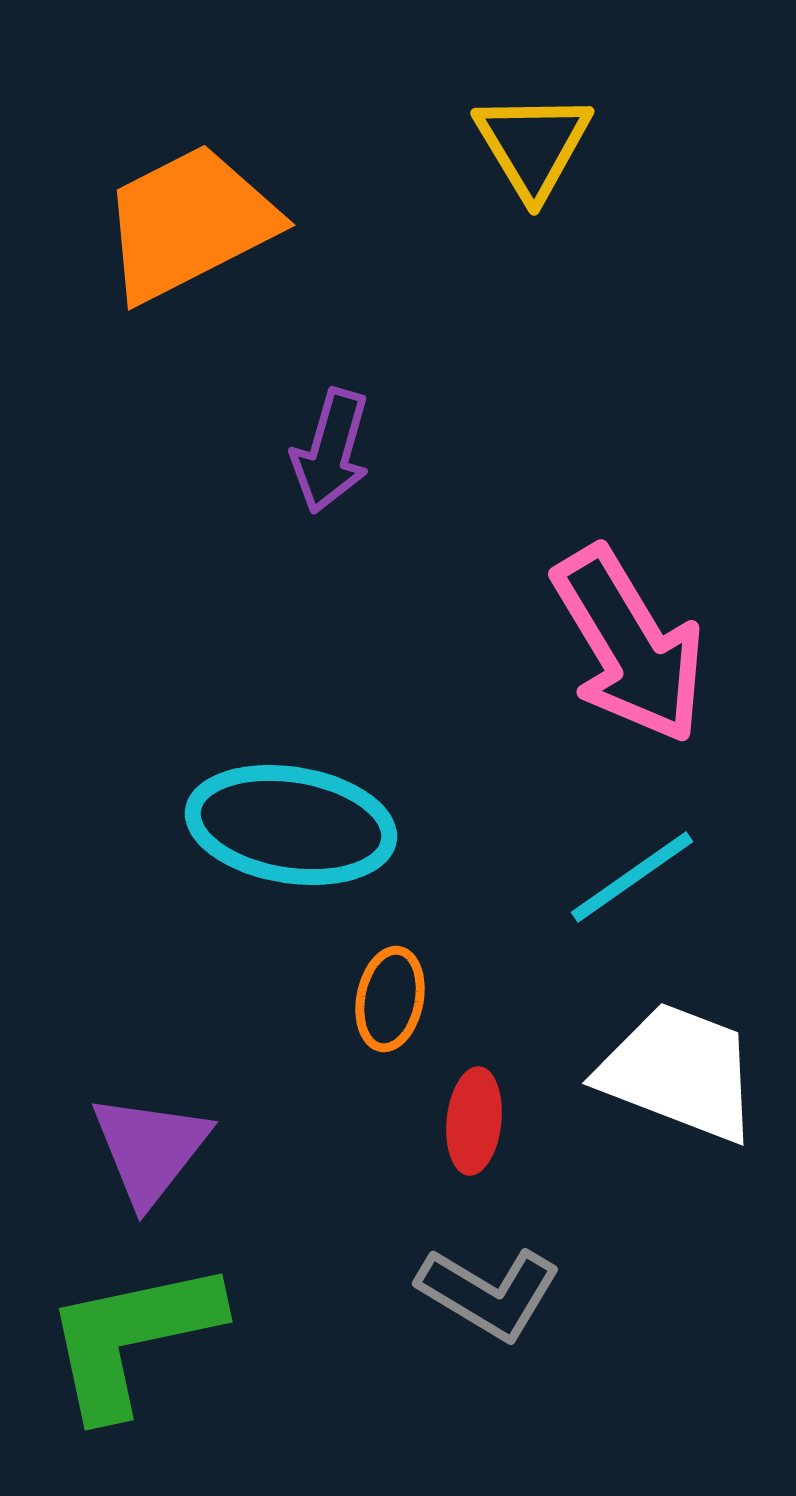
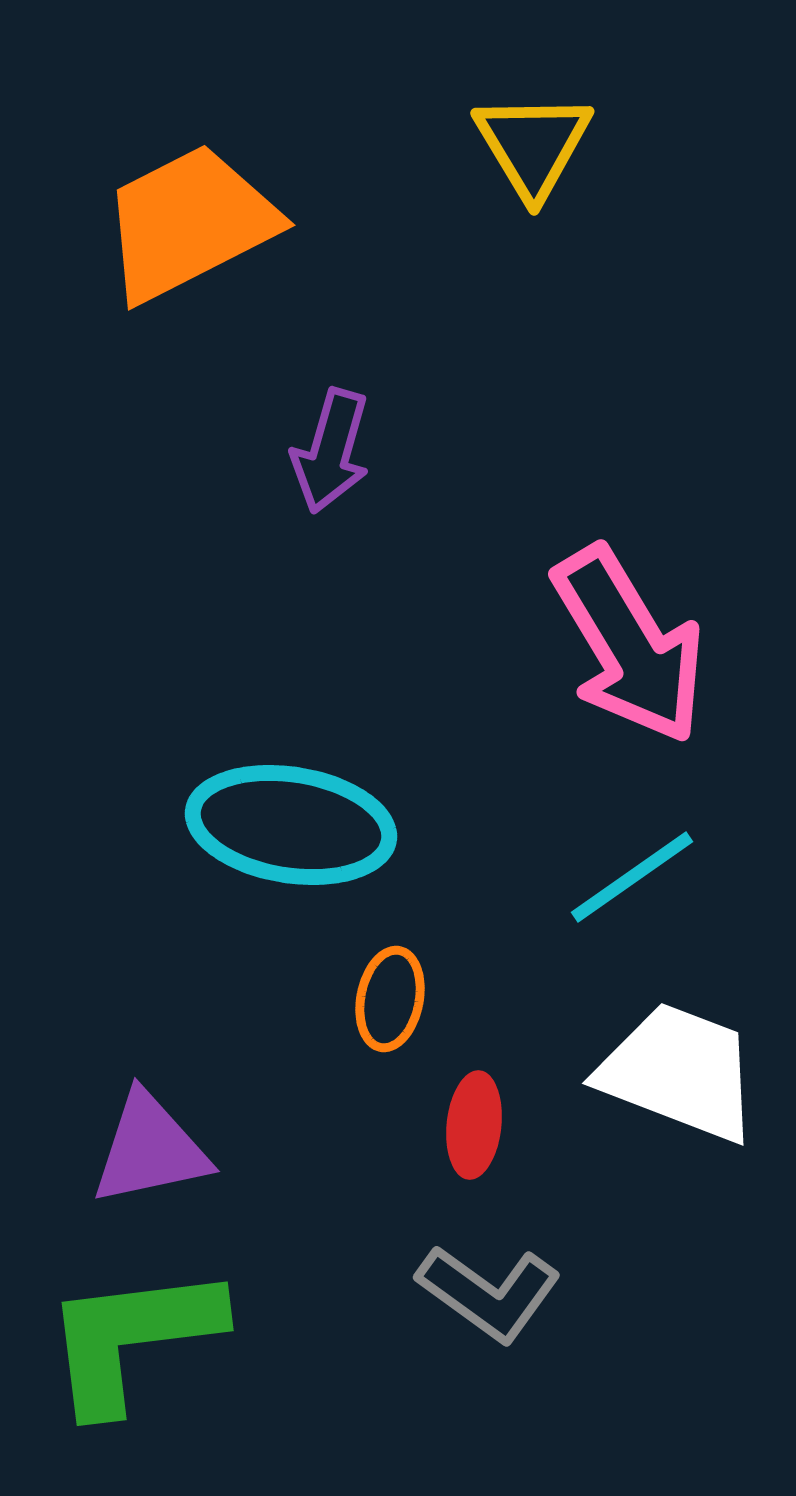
red ellipse: moved 4 px down
purple triangle: rotated 40 degrees clockwise
gray L-shape: rotated 5 degrees clockwise
green L-shape: rotated 5 degrees clockwise
